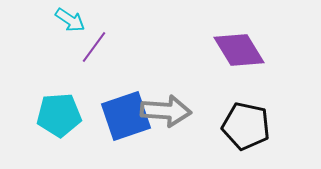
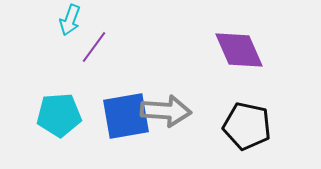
cyan arrow: rotated 76 degrees clockwise
purple diamond: rotated 8 degrees clockwise
blue square: rotated 9 degrees clockwise
black pentagon: moved 1 px right
